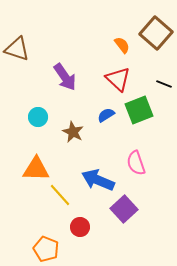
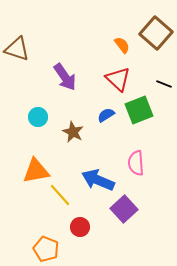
pink semicircle: rotated 15 degrees clockwise
orange triangle: moved 2 px down; rotated 12 degrees counterclockwise
